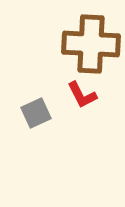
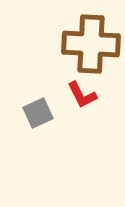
gray square: moved 2 px right
